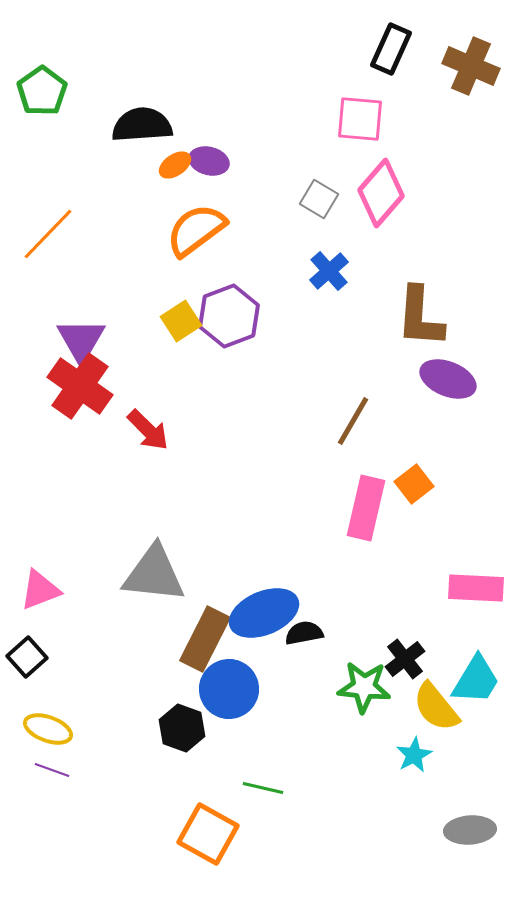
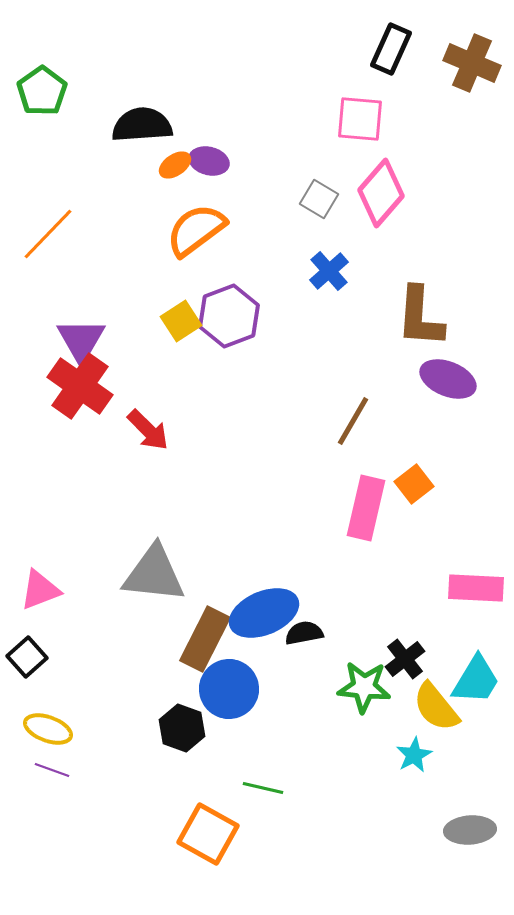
brown cross at (471, 66): moved 1 px right, 3 px up
